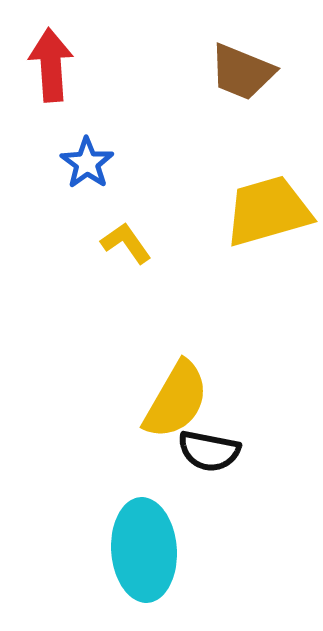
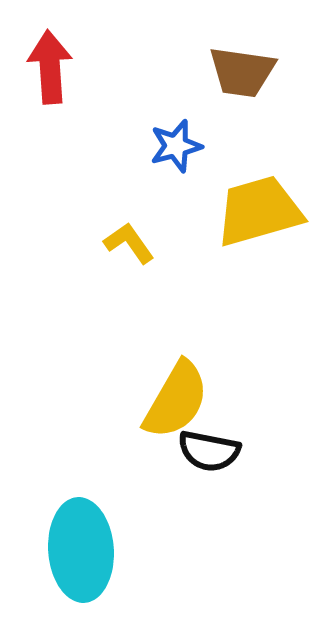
red arrow: moved 1 px left, 2 px down
brown trapezoid: rotated 14 degrees counterclockwise
blue star: moved 89 px right, 17 px up; rotated 22 degrees clockwise
yellow trapezoid: moved 9 px left
yellow L-shape: moved 3 px right
cyan ellipse: moved 63 px left
